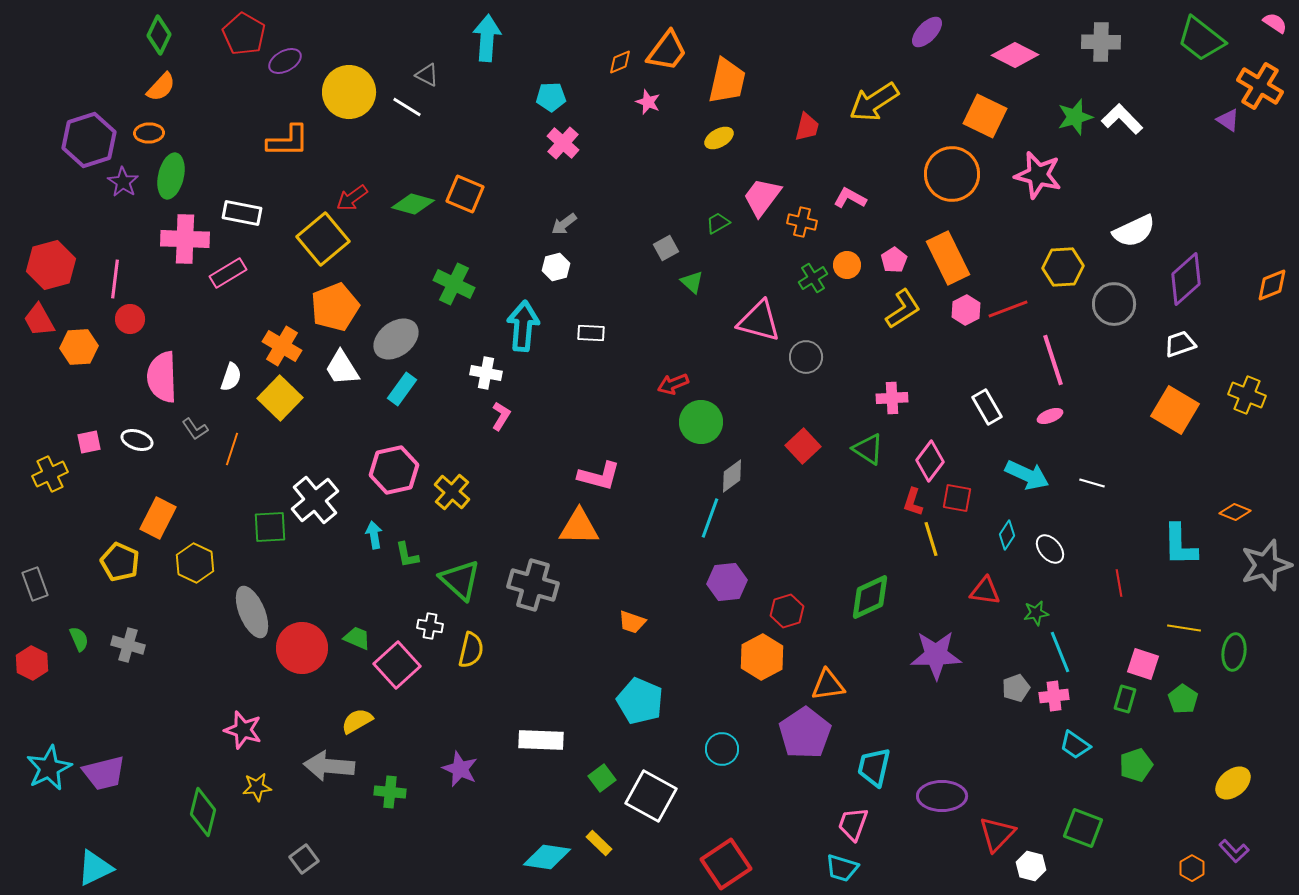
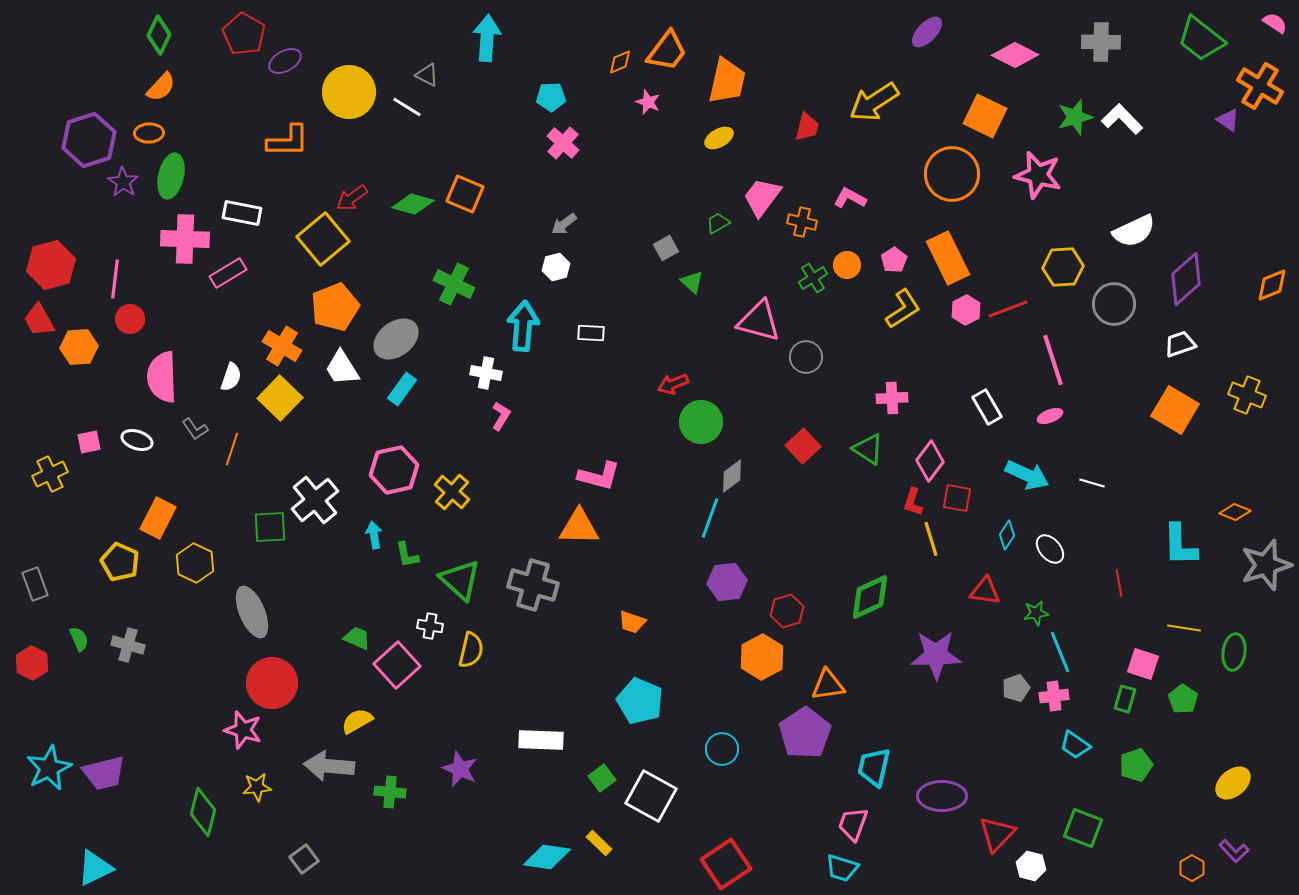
red circle at (302, 648): moved 30 px left, 35 px down
